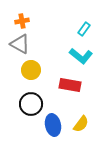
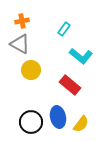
cyan rectangle: moved 20 px left
red rectangle: rotated 30 degrees clockwise
black circle: moved 18 px down
blue ellipse: moved 5 px right, 8 px up
